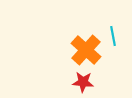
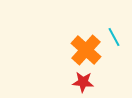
cyan line: moved 1 px right, 1 px down; rotated 18 degrees counterclockwise
